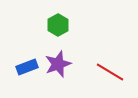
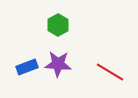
purple star: rotated 24 degrees clockwise
